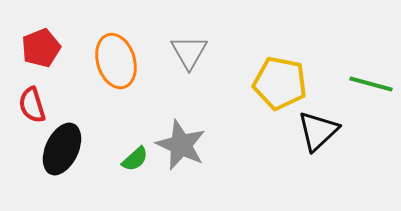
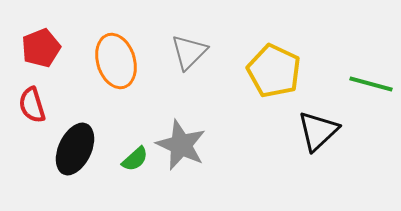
gray triangle: rotated 15 degrees clockwise
yellow pentagon: moved 6 px left, 12 px up; rotated 14 degrees clockwise
black ellipse: moved 13 px right
